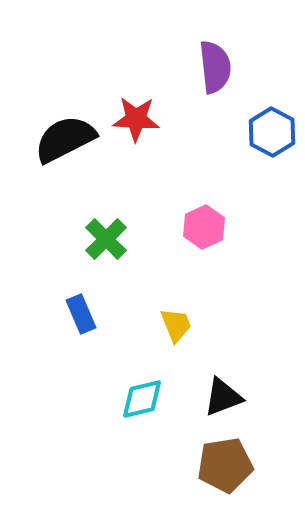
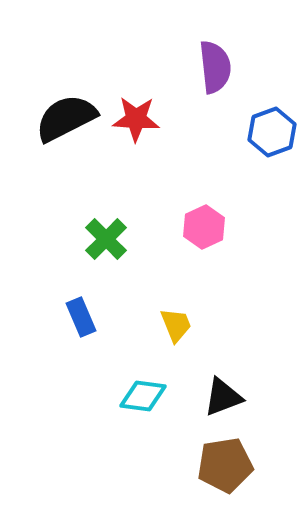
blue hexagon: rotated 12 degrees clockwise
black semicircle: moved 1 px right, 21 px up
blue rectangle: moved 3 px down
cyan diamond: moved 1 px right, 3 px up; rotated 21 degrees clockwise
